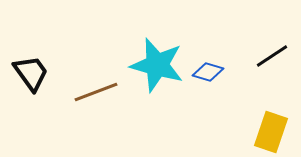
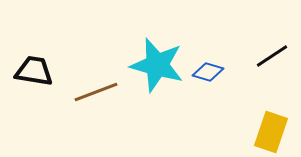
black trapezoid: moved 3 px right, 2 px up; rotated 45 degrees counterclockwise
